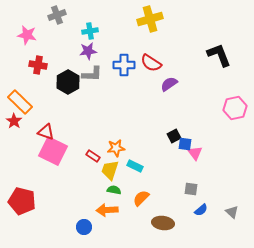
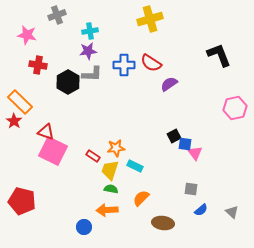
green semicircle: moved 3 px left, 1 px up
